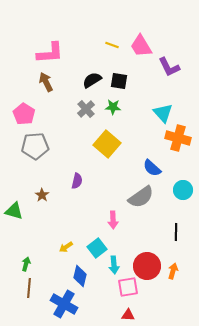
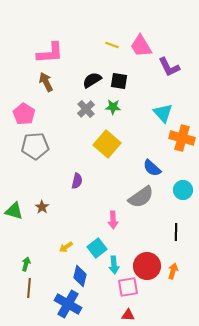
orange cross: moved 4 px right
brown star: moved 12 px down
blue cross: moved 4 px right
